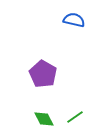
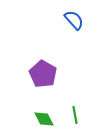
blue semicircle: rotated 35 degrees clockwise
green line: moved 2 px up; rotated 66 degrees counterclockwise
